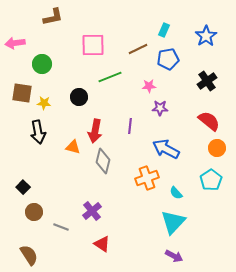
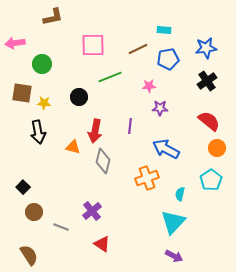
cyan rectangle: rotated 72 degrees clockwise
blue star: moved 12 px down; rotated 25 degrees clockwise
cyan semicircle: moved 4 px right, 1 px down; rotated 56 degrees clockwise
